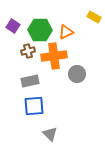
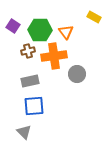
orange triangle: rotated 42 degrees counterclockwise
gray triangle: moved 26 px left, 2 px up
